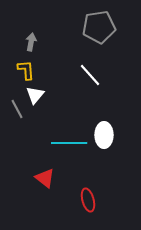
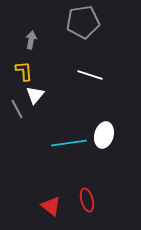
gray pentagon: moved 16 px left, 5 px up
gray arrow: moved 2 px up
yellow L-shape: moved 2 px left, 1 px down
white line: rotated 30 degrees counterclockwise
white ellipse: rotated 15 degrees clockwise
cyan line: rotated 8 degrees counterclockwise
red triangle: moved 6 px right, 28 px down
red ellipse: moved 1 px left
